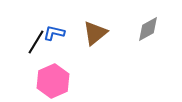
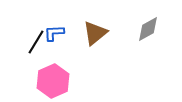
blue L-shape: rotated 15 degrees counterclockwise
